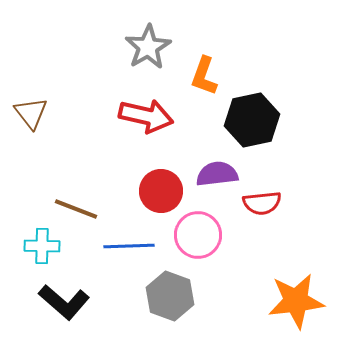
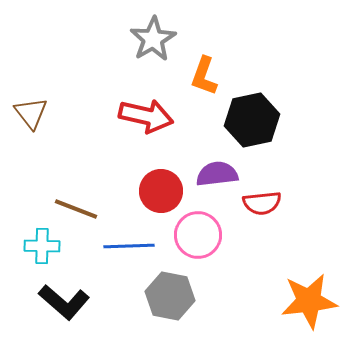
gray star: moved 5 px right, 8 px up
gray hexagon: rotated 9 degrees counterclockwise
orange star: moved 13 px right
